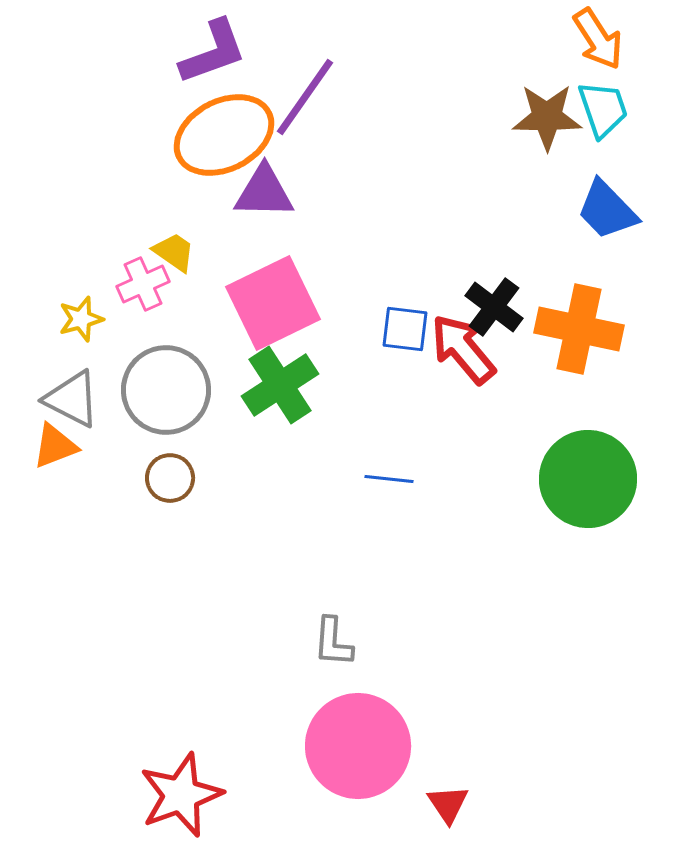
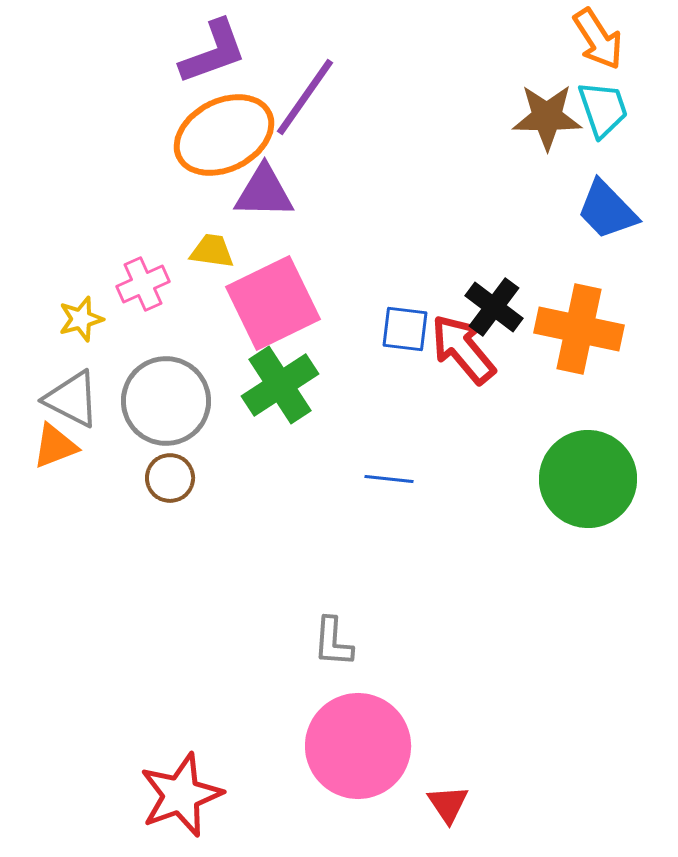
yellow trapezoid: moved 38 px right, 1 px up; rotated 27 degrees counterclockwise
gray circle: moved 11 px down
